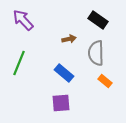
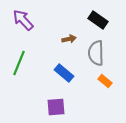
purple square: moved 5 px left, 4 px down
